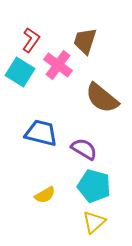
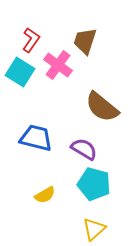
brown semicircle: moved 9 px down
blue trapezoid: moved 5 px left, 5 px down
cyan pentagon: moved 2 px up
yellow triangle: moved 7 px down
